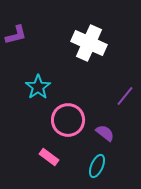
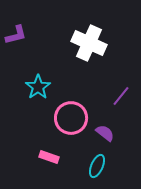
purple line: moved 4 px left
pink circle: moved 3 px right, 2 px up
pink rectangle: rotated 18 degrees counterclockwise
